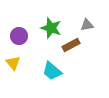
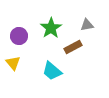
green star: rotated 20 degrees clockwise
brown rectangle: moved 2 px right, 2 px down
